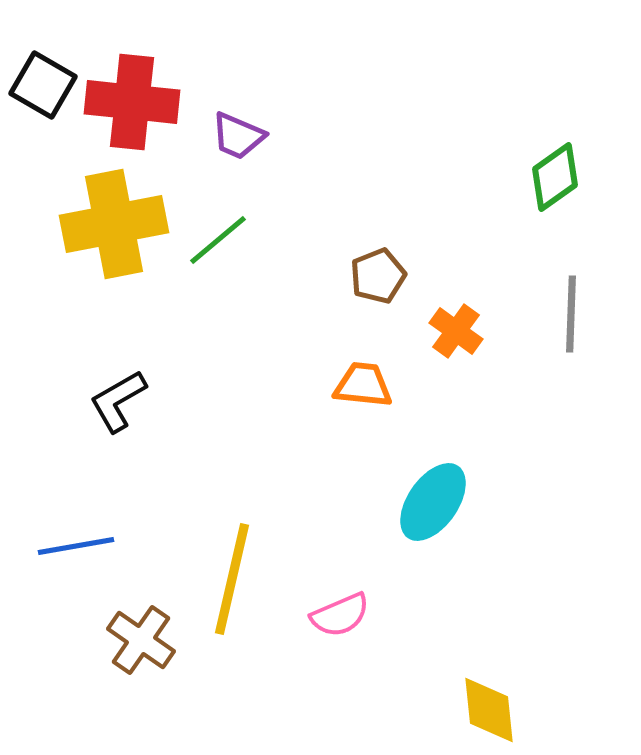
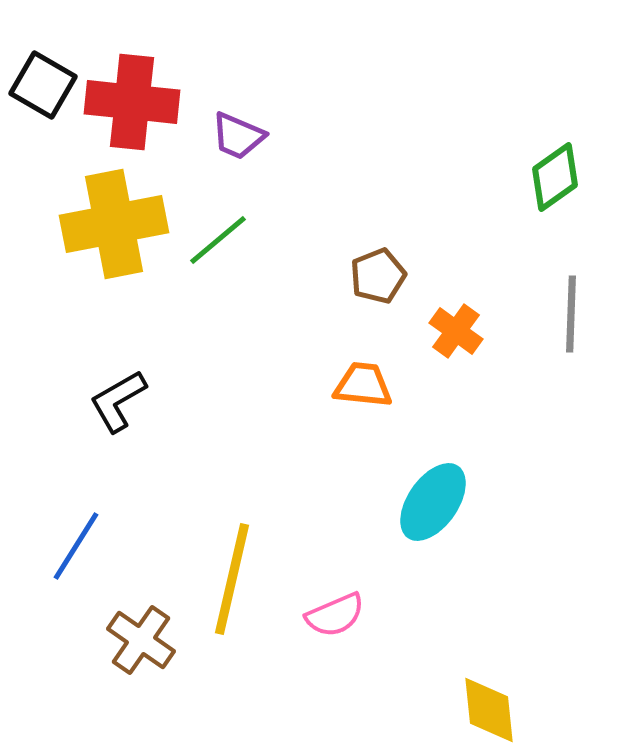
blue line: rotated 48 degrees counterclockwise
pink semicircle: moved 5 px left
